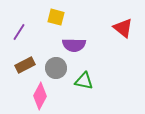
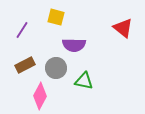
purple line: moved 3 px right, 2 px up
